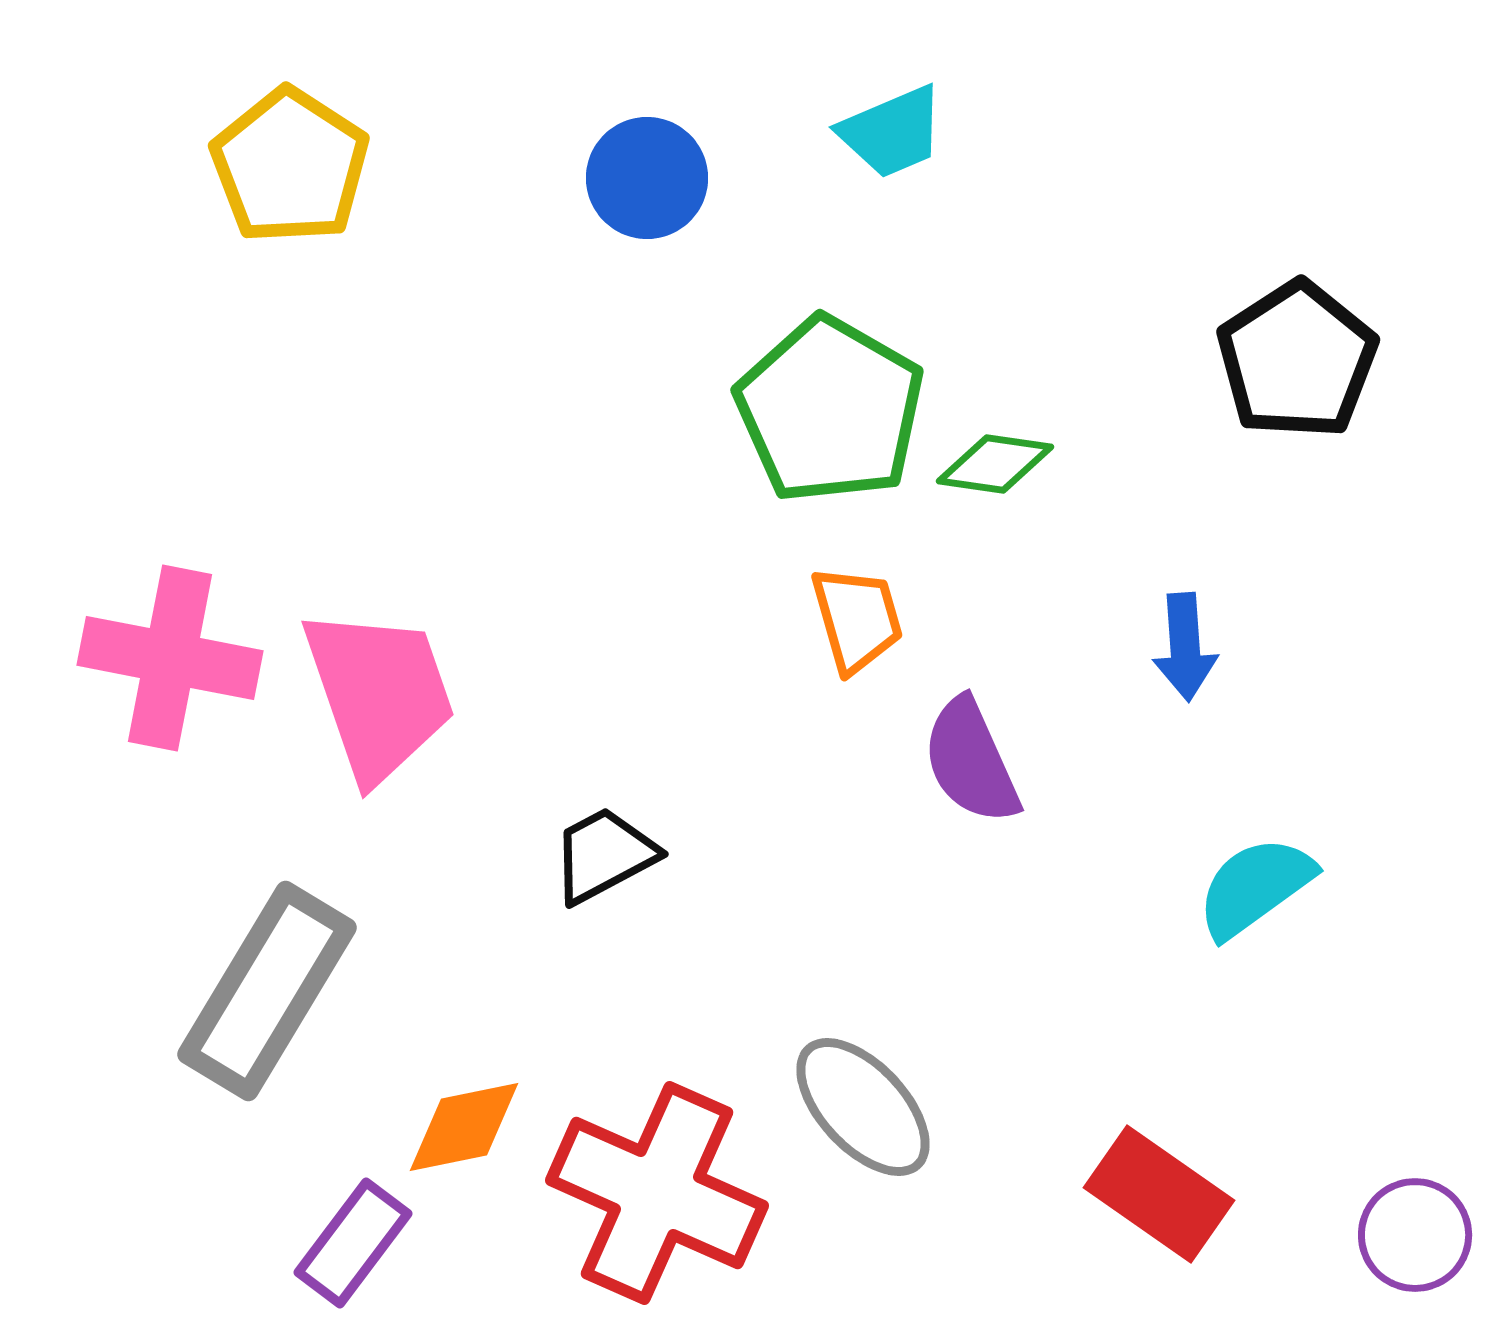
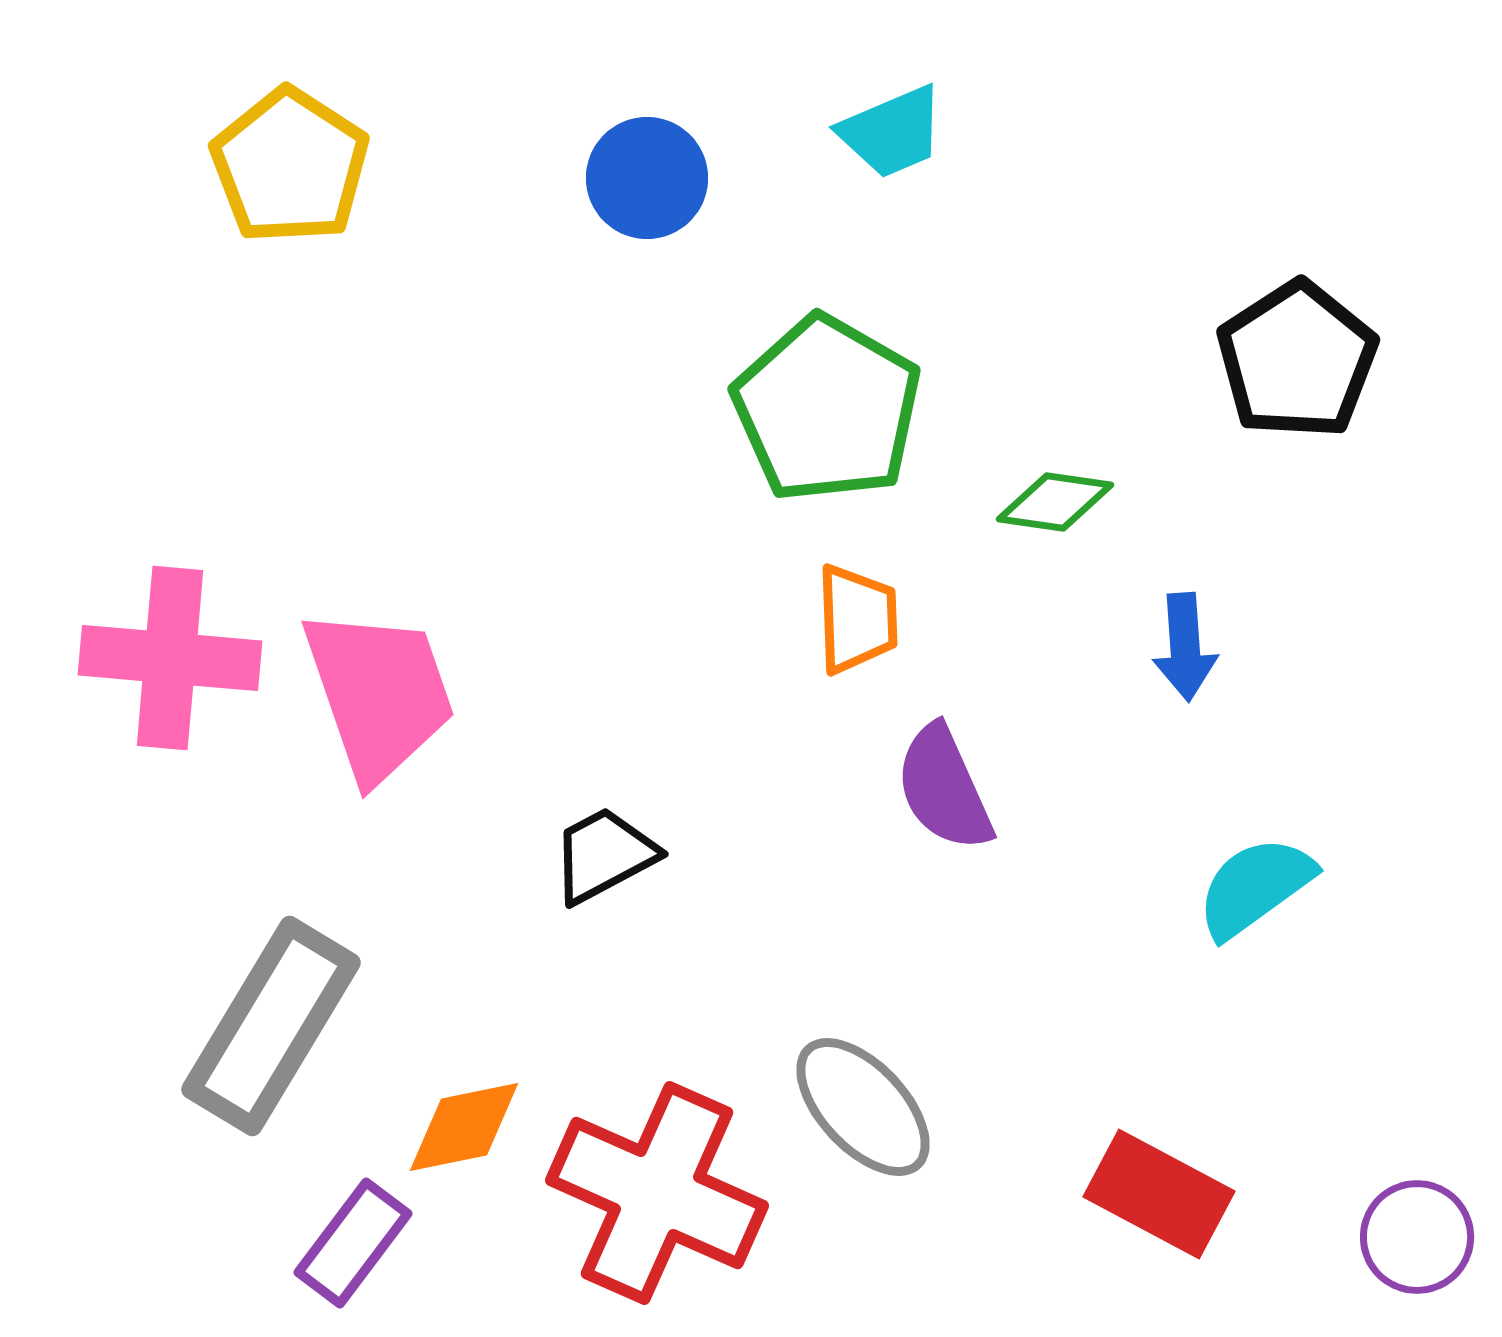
green pentagon: moved 3 px left, 1 px up
green diamond: moved 60 px right, 38 px down
orange trapezoid: rotated 14 degrees clockwise
pink cross: rotated 6 degrees counterclockwise
purple semicircle: moved 27 px left, 27 px down
gray rectangle: moved 4 px right, 35 px down
red rectangle: rotated 7 degrees counterclockwise
purple circle: moved 2 px right, 2 px down
